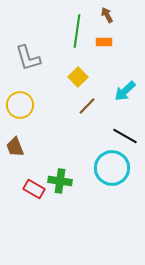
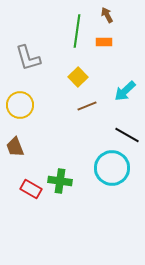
brown line: rotated 24 degrees clockwise
black line: moved 2 px right, 1 px up
red rectangle: moved 3 px left
